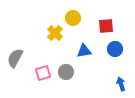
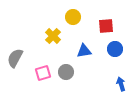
yellow circle: moved 1 px up
yellow cross: moved 2 px left, 3 px down
